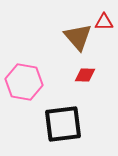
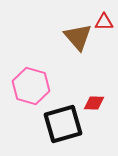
red diamond: moved 9 px right, 28 px down
pink hexagon: moved 7 px right, 4 px down; rotated 6 degrees clockwise
black square: rotated 9 degrees counterclockwise
